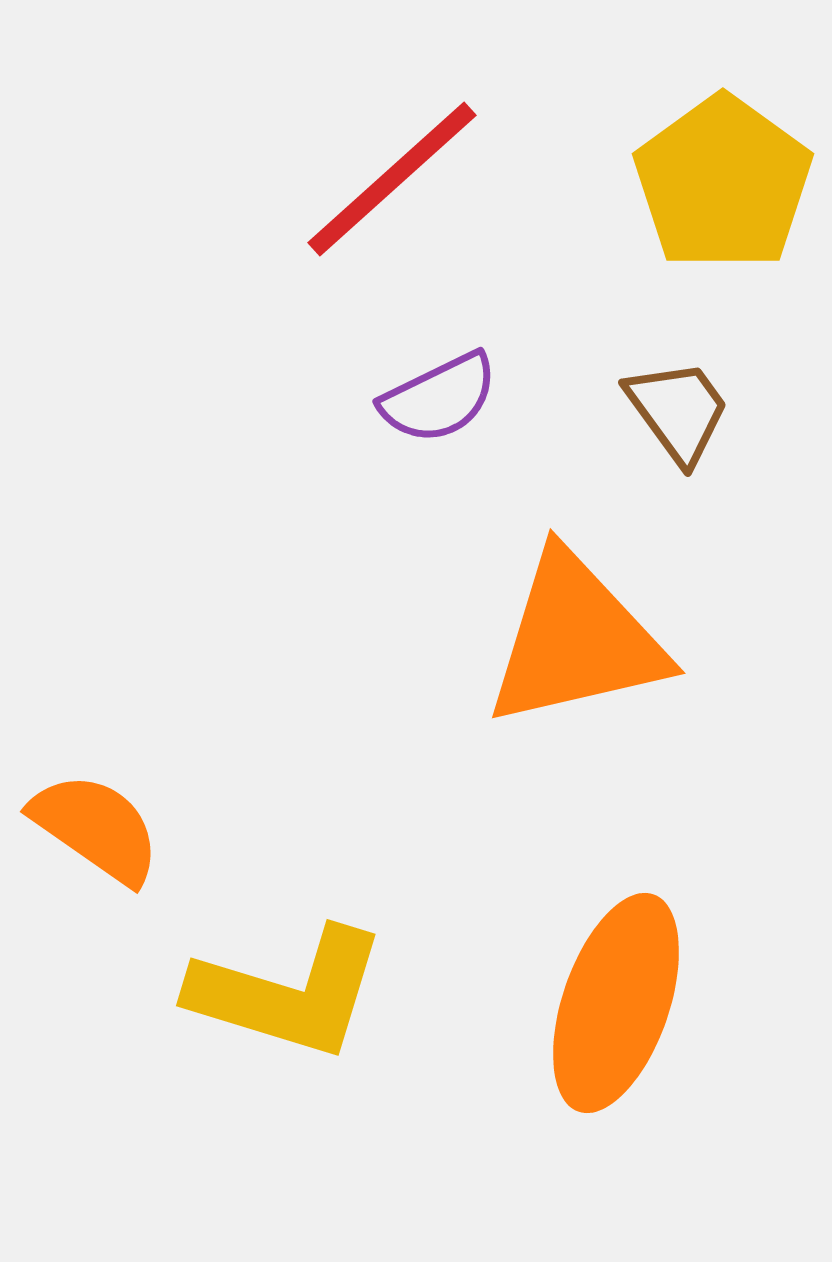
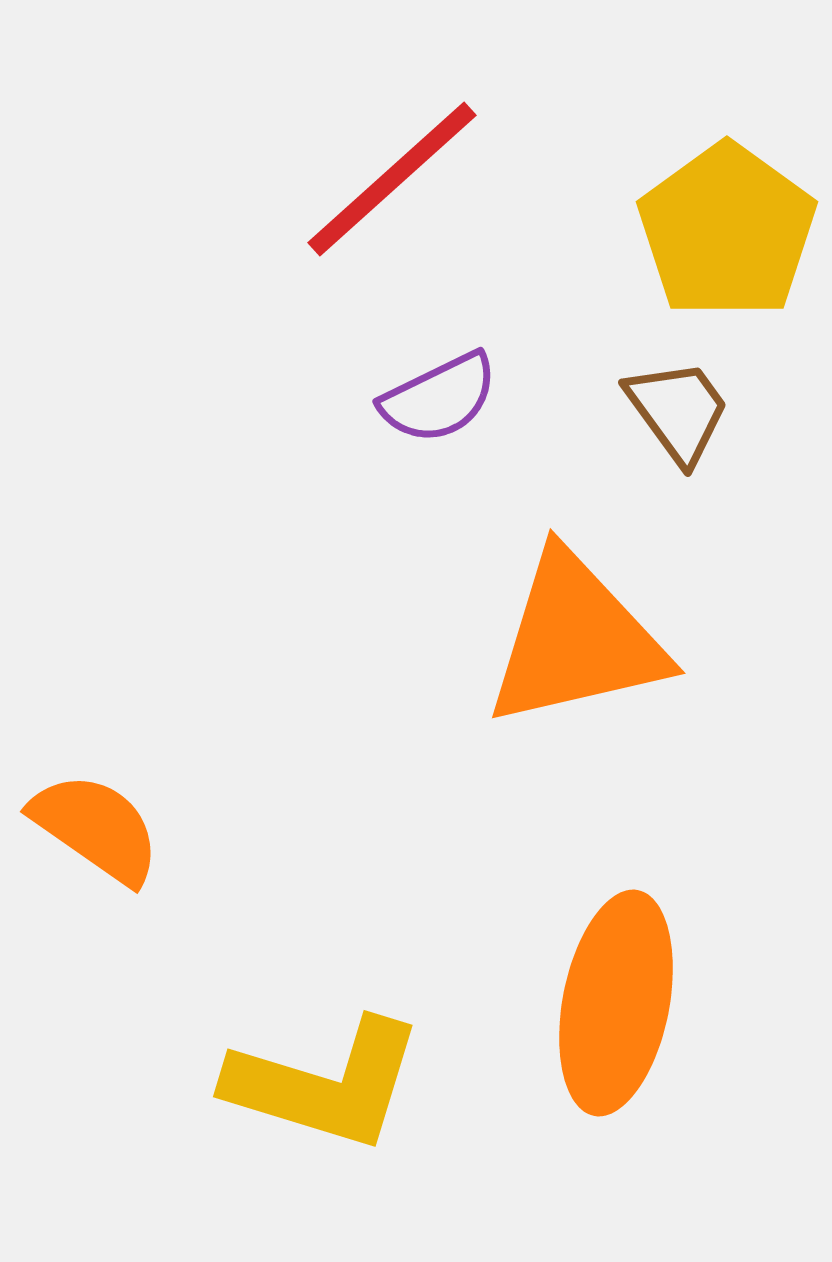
yellow pentagon: moved 4 px right, 48 px down
yellow L-shape: moved 37 px right, 91 px down
orange ellipse: rotated 8 degrees counterclockwise
